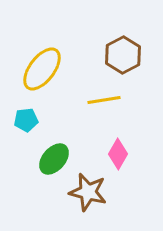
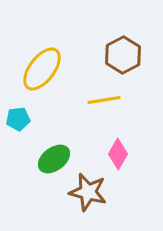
cyan pentagon: moved 8 px left, 1 px up
green ellipse: rotated 12 degrees clockwise
